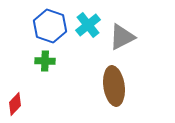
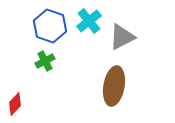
cyan cross: moved 1 px right, 4 px up
green cross: rotated 30 degrees counterclockwise
brown ellipse: rotated 18 degrees clockwise
